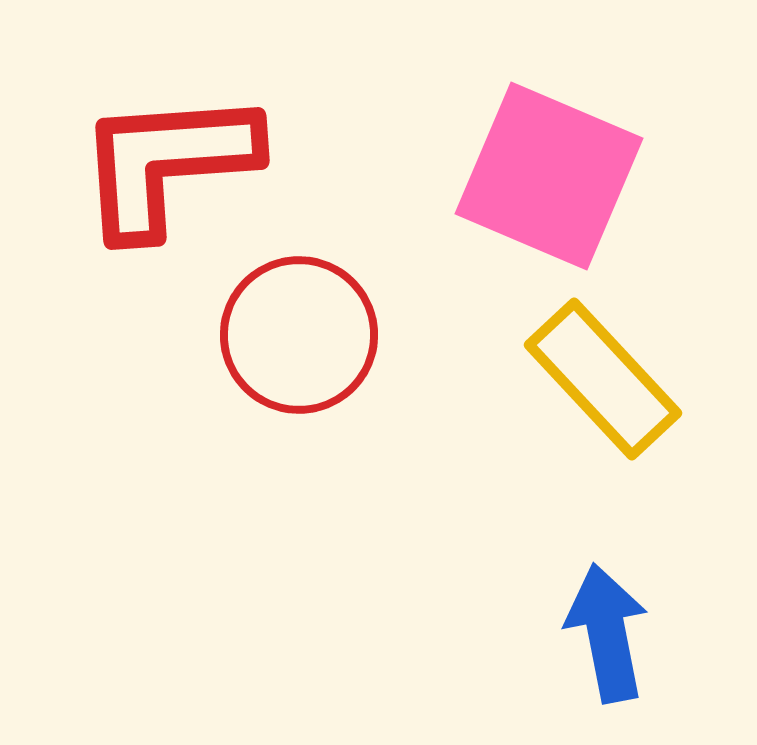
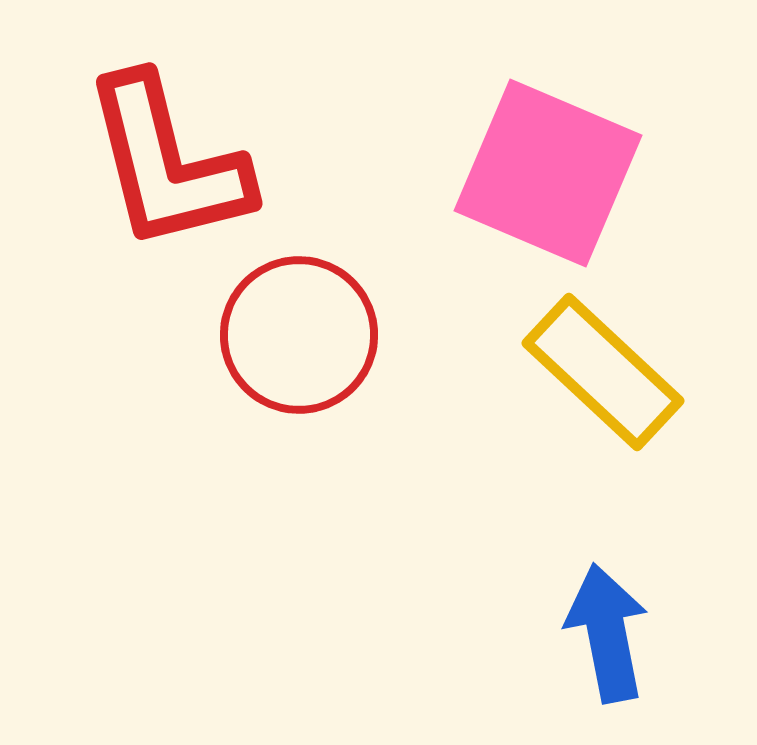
red L-shape: rotated 100 degrees counterclockwise
pink square: moved 1 px left, 3 px up
yellow rectangle: moved 7 px up; rotated 4 degrees counterclockwise
